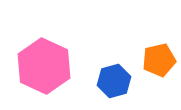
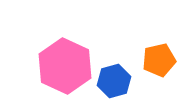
pink hexagon: moved 21 px right
